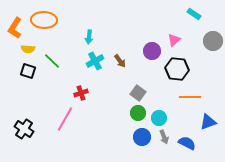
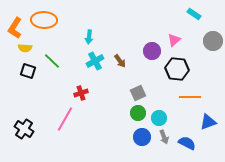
yellow semicircle: moved 3 px left, 1 px up
gray square: rotated 28 degrees clockwise
